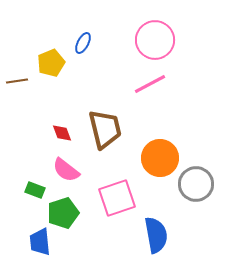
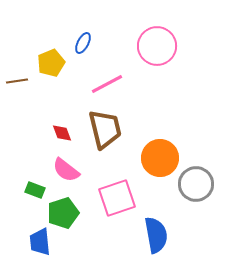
pink circle: moved 2 px right, 6 px down
pink line: moved 43 px left
